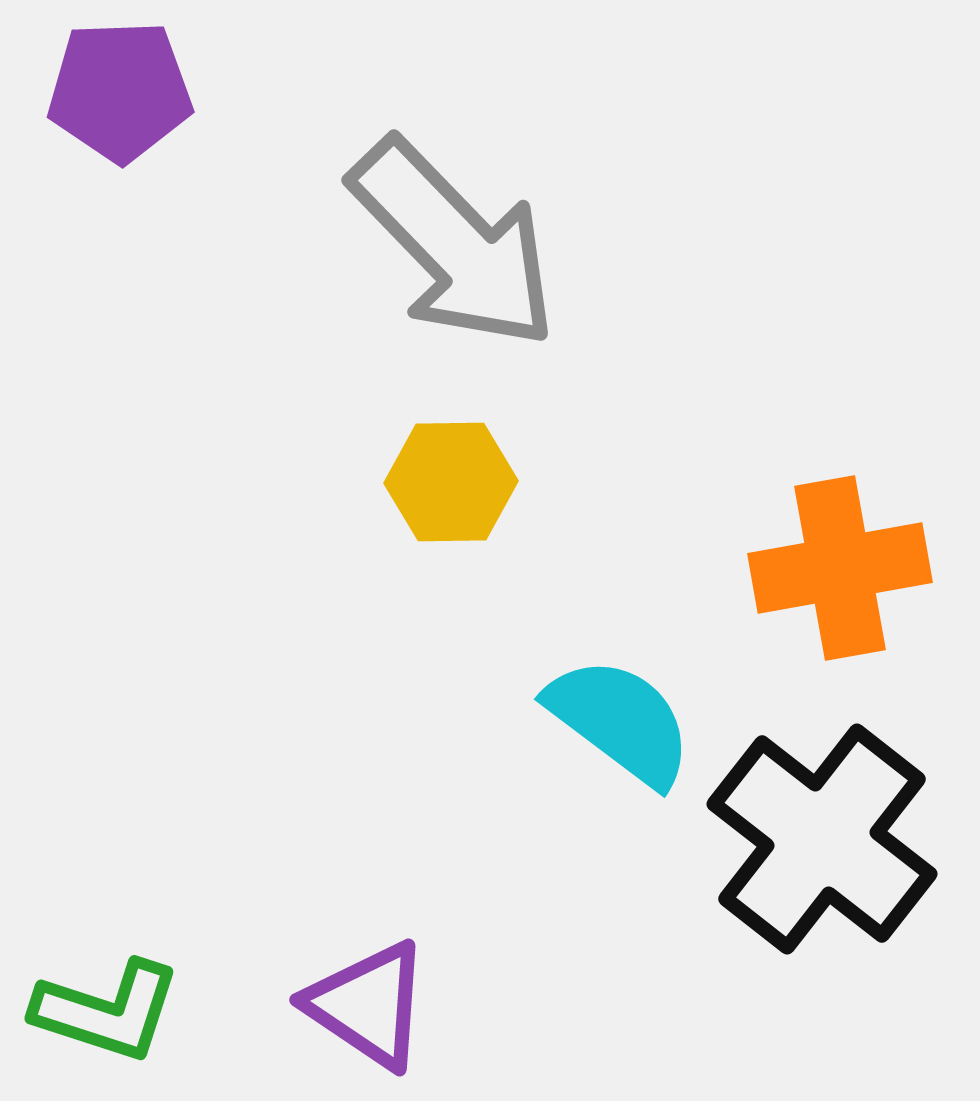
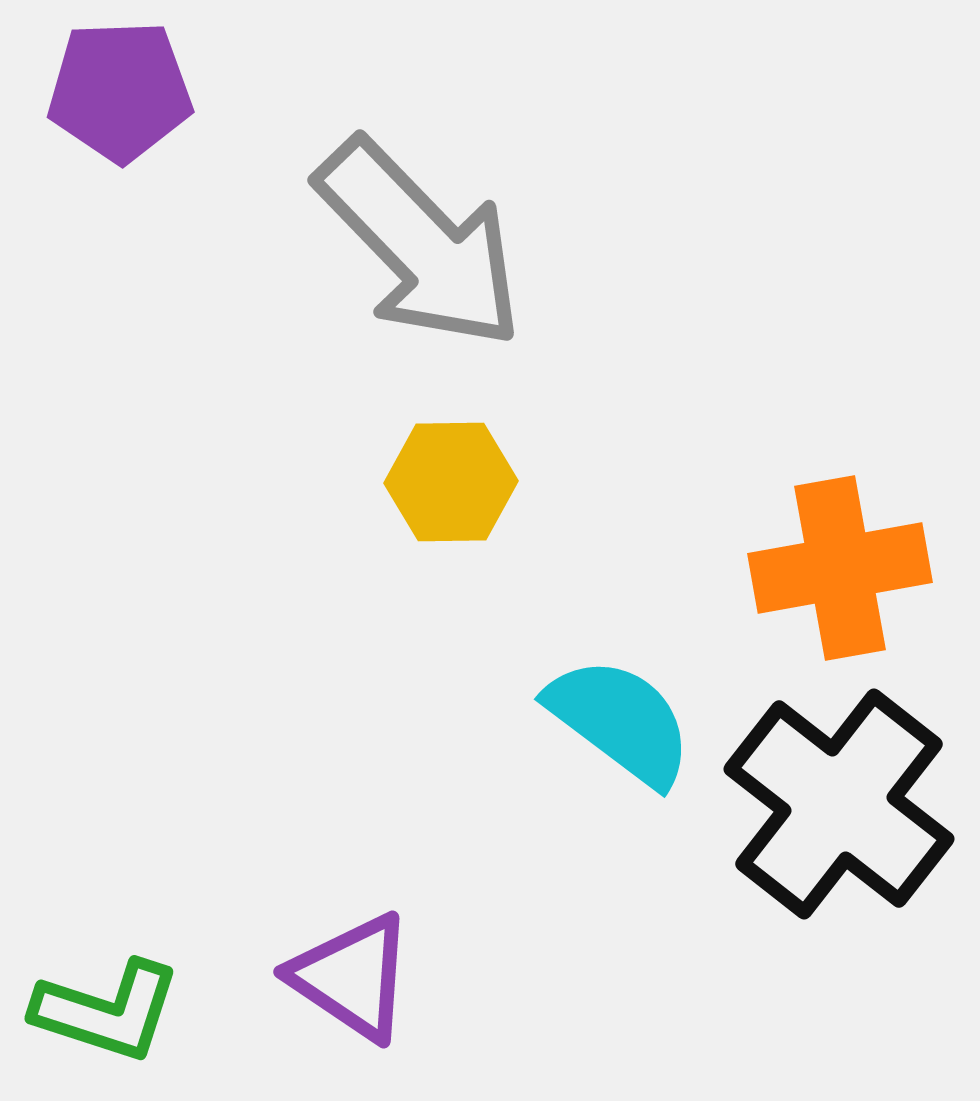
gray arrow: moved 34 px left
black cross: moved 17 px right, 35 px up
purple triangle: moved 16 px left, 28 px up
